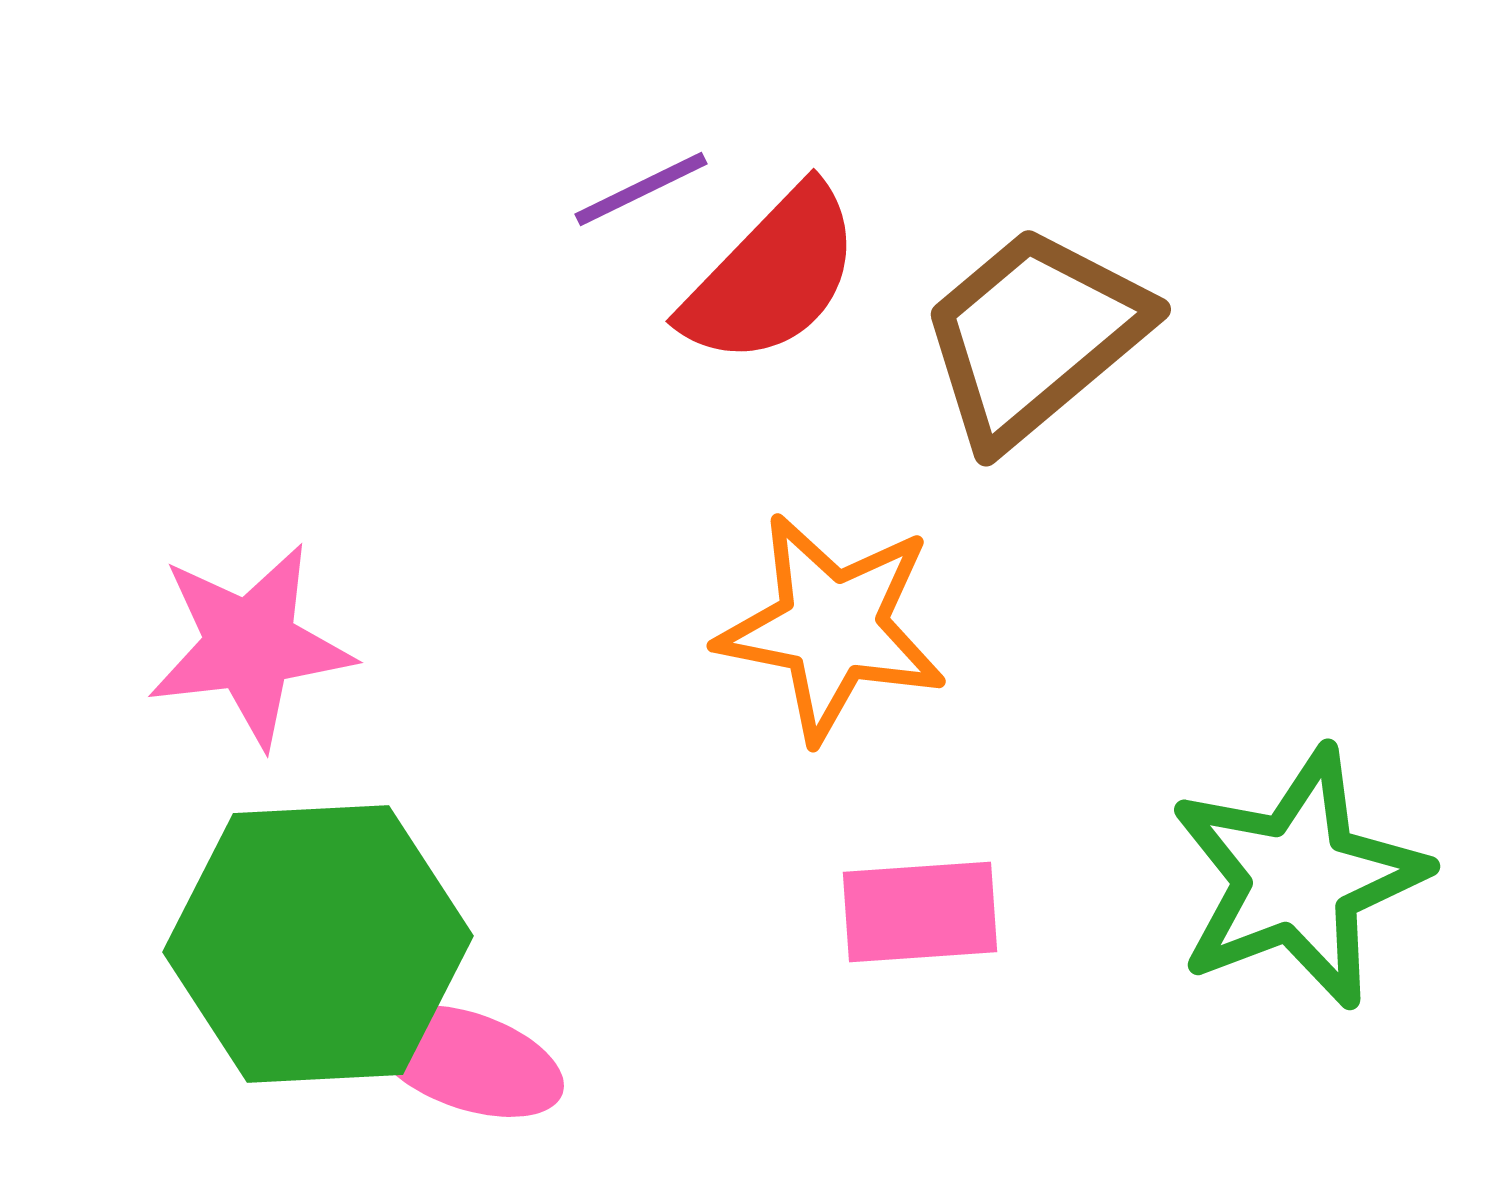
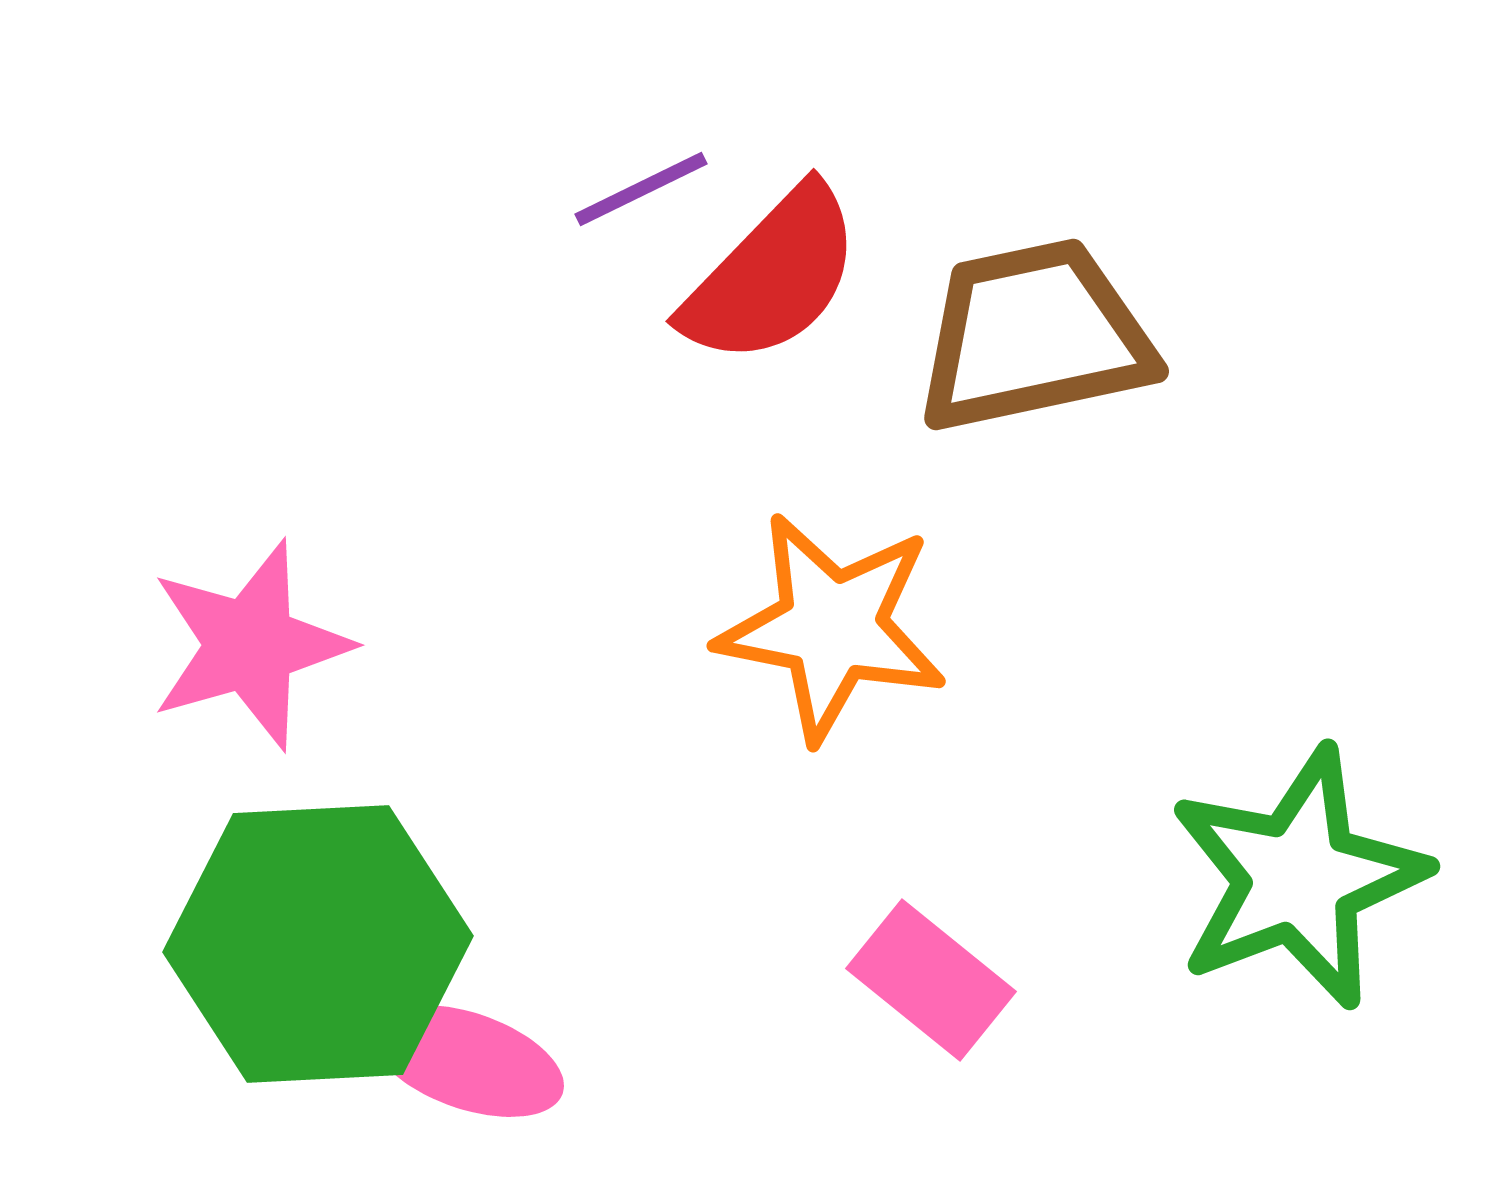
brown trapezoid: rotated 28 degrees clockwise
pink star: rotated 9 degrees counterclockwise
pink rectangle: moved 11 px right, 68 px down; rotated 43 degrees clockwise
